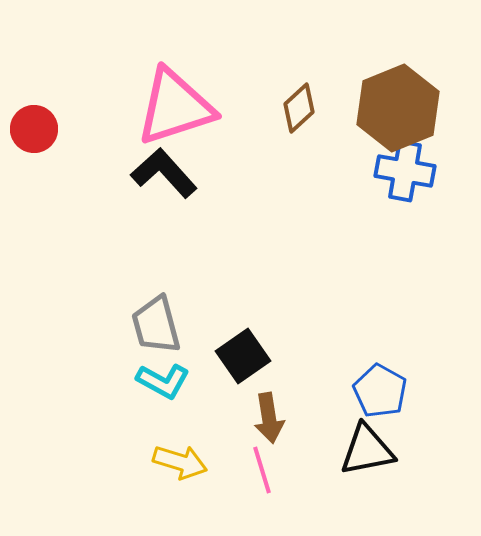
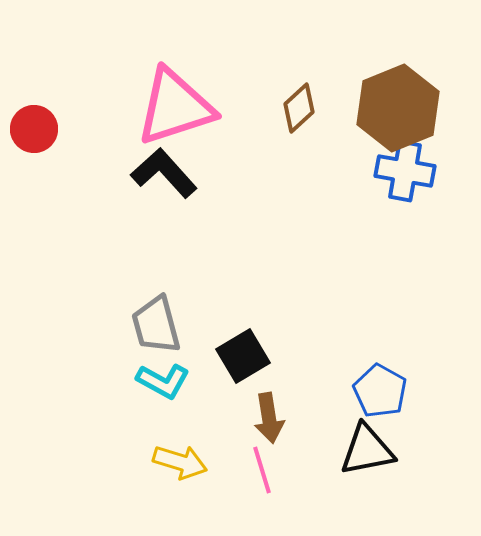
black square: rotated 4 degrees clockwise
